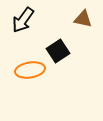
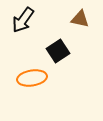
brown triangle: moved 3 px left
orange ellipse: moved 2 px right, 8 px down
